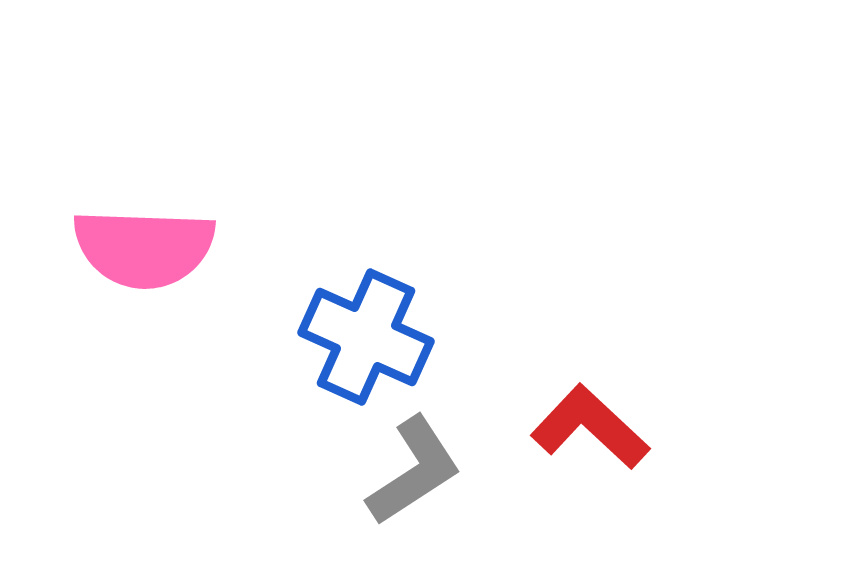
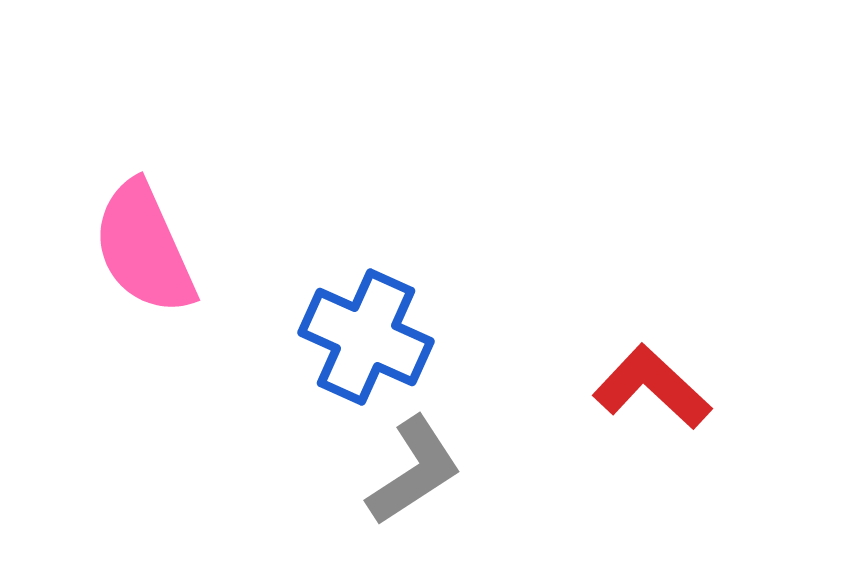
pink semicircle: rotated 64 degrees clockwise
red L-shape: moved 62 px right, 40 px up
